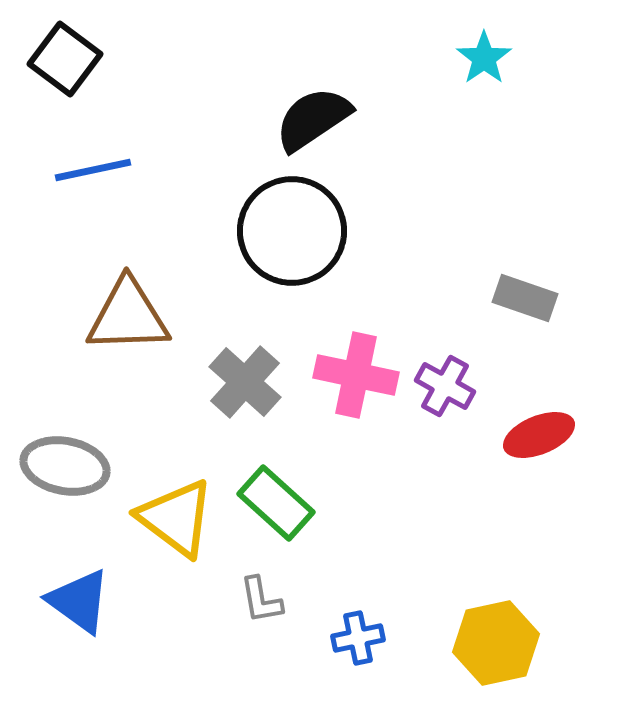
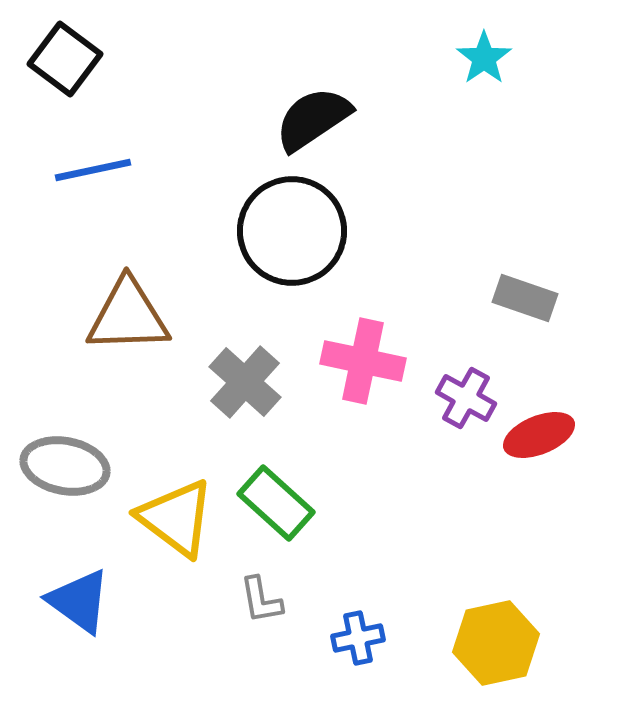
pink cross: moved 7 px right, 14 px up
purple cross: moved 21 px right, 12 px down
